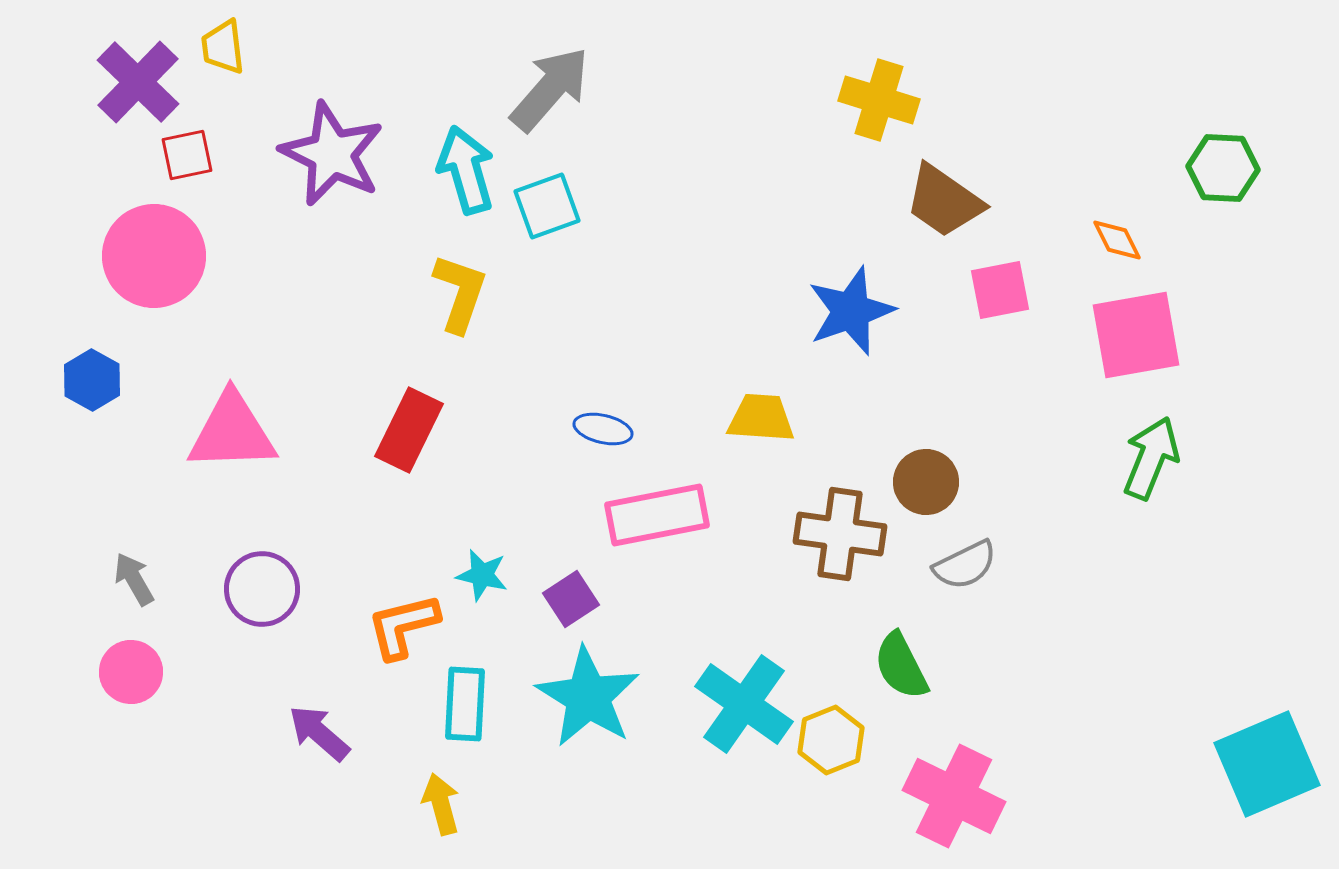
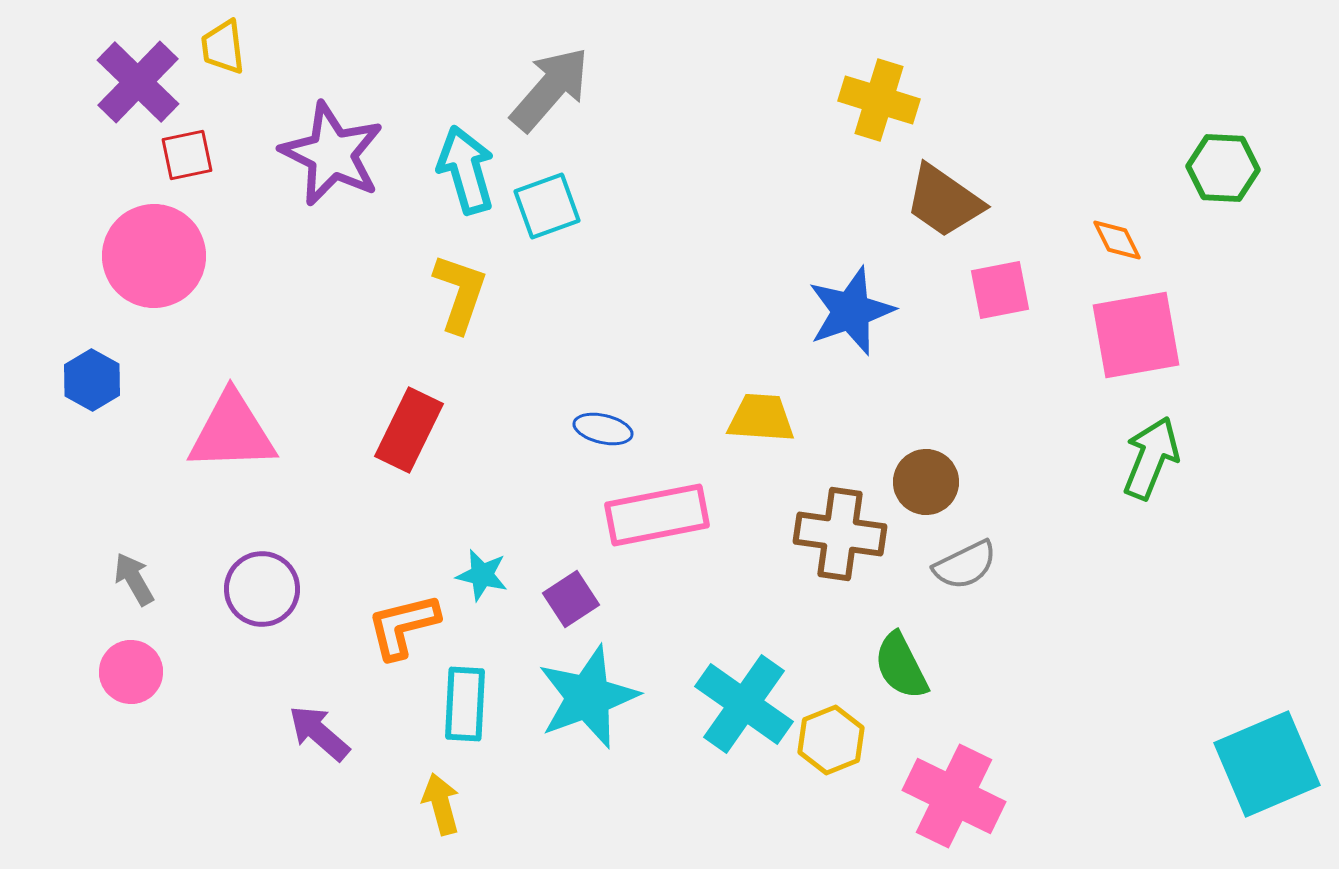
cyan star at (588, 697): rotated 20 degrees clockwise
